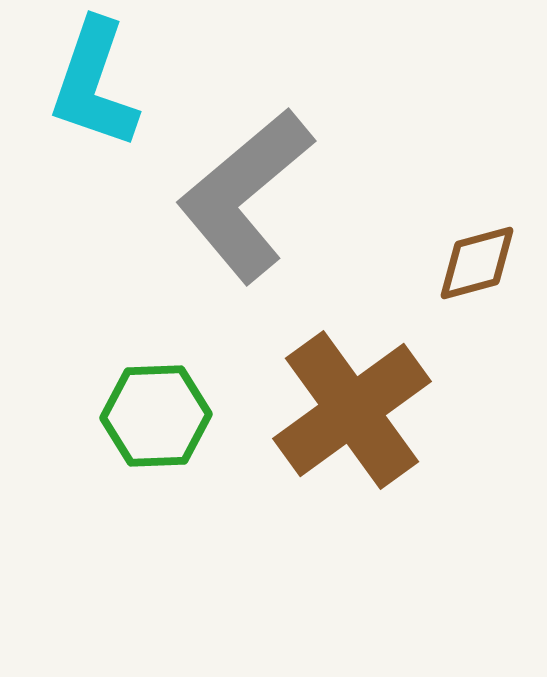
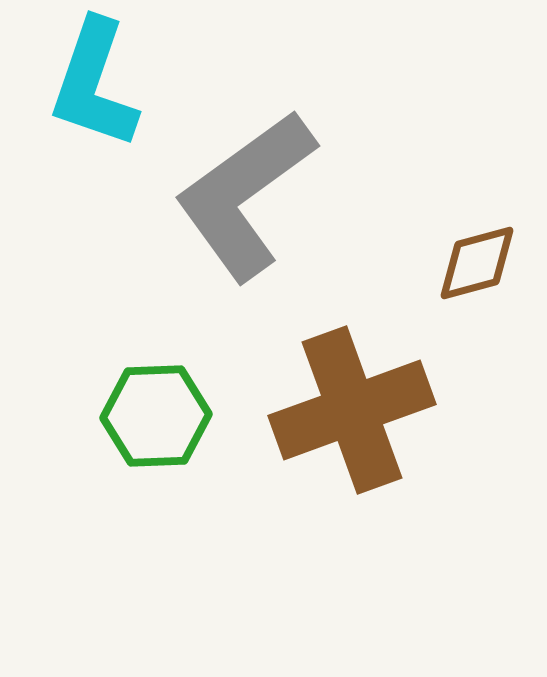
gray L-shape: rotated 4 degrees clockwise
brown cross: rotated 16 degrees clockwise
